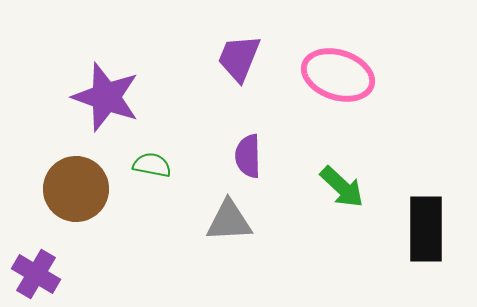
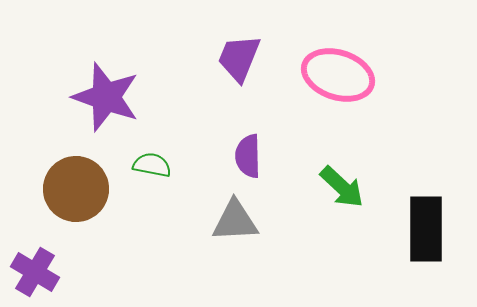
gray triangle: moved 6 px right
purple cross: moved 1 px left, 2 px up
